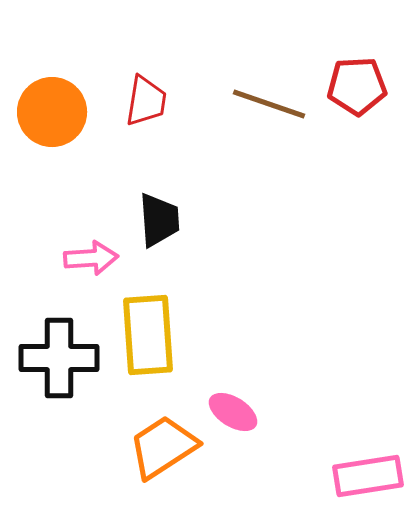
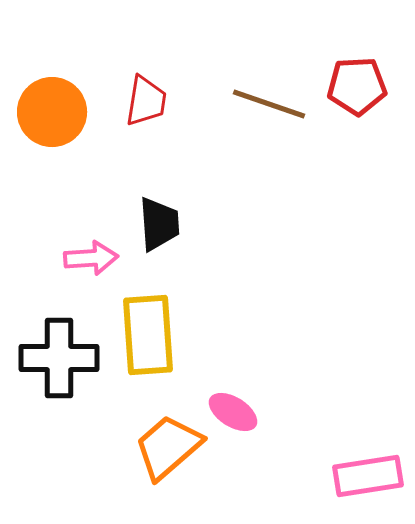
black trapezoid: moved 4 px down
orange trapezoid: moved 5 px right; rotated 8 degrees counterclockwise
